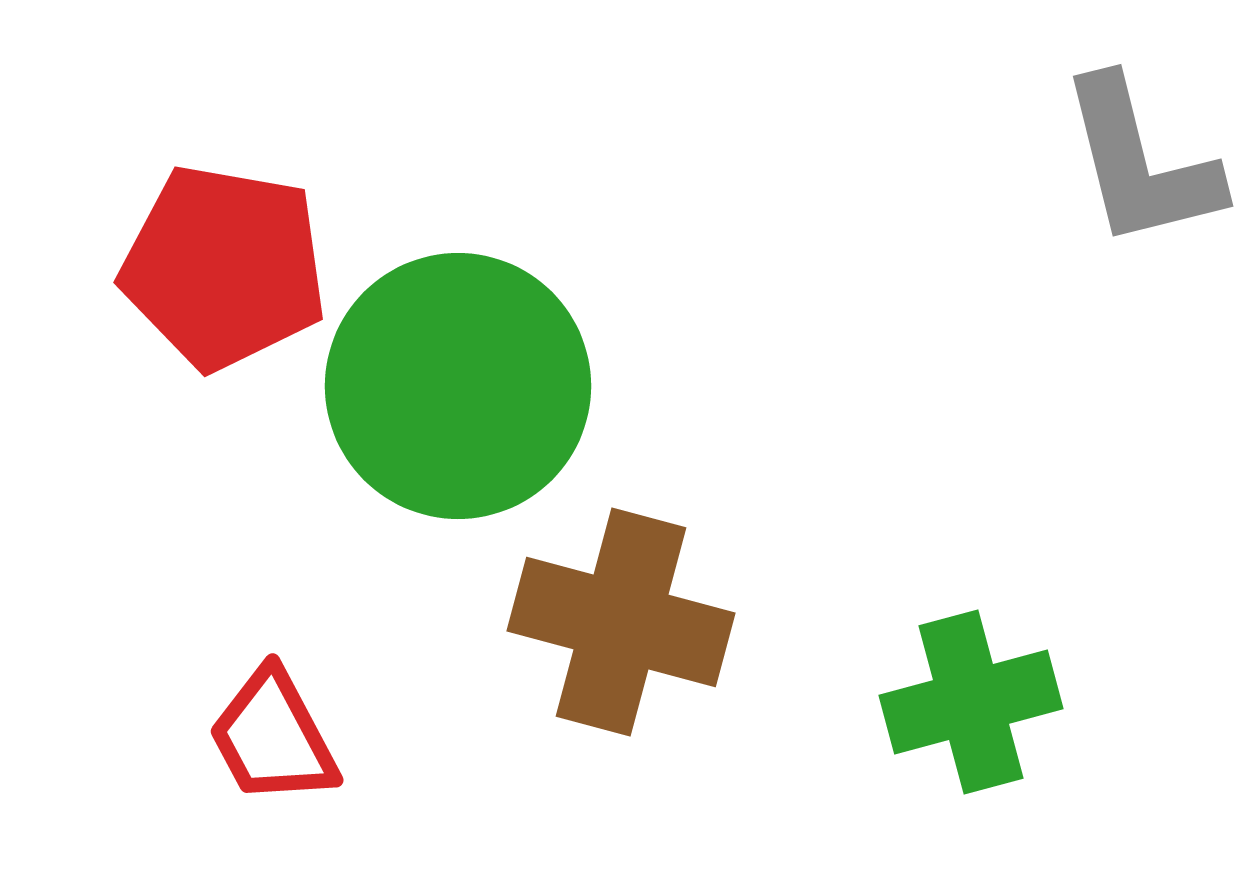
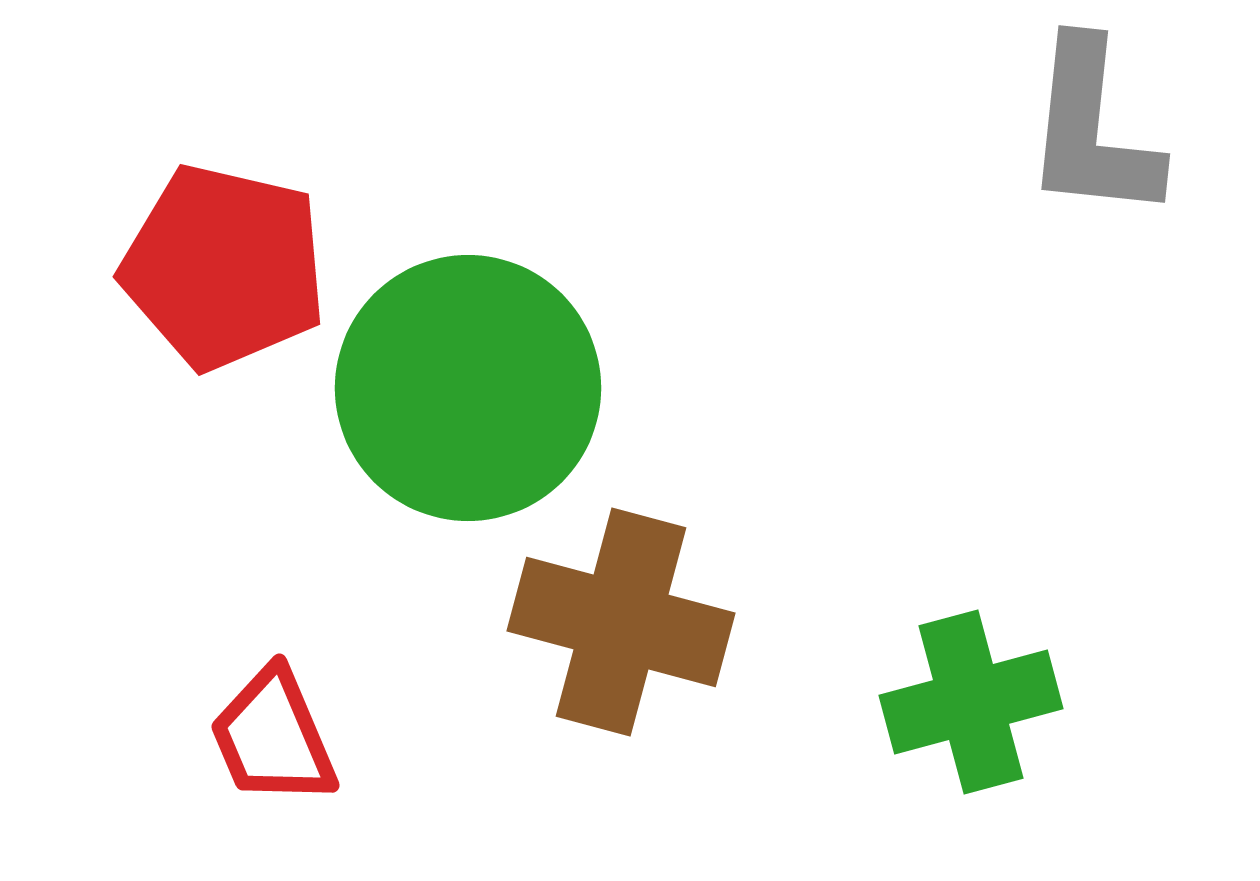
gray L-shape: moved 48 px left, 33 px up; rotated 20 degrees clockwise
red pentagon: rotated 3 degrees clockwise
green circle: moved 10 px right, 2 px down
red trapezoid: rotated 5 degrees clockwise
